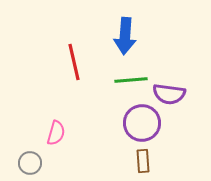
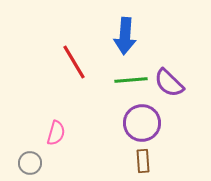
red line: rotated 18 degrees counterclockwise
purple semicircle: moved 11 px up; rotated 36 degrees clockwise
